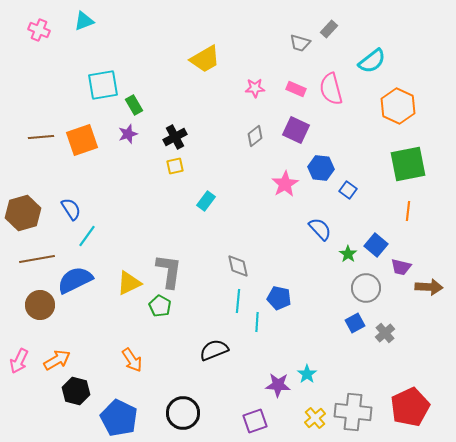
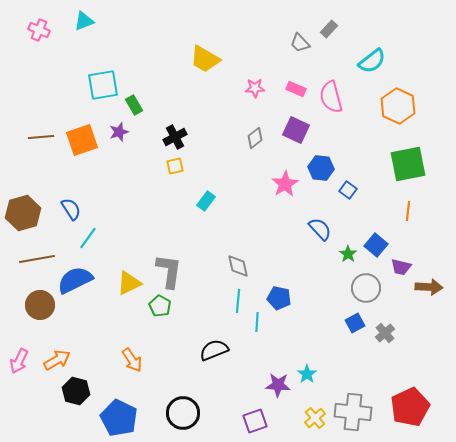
gray trapezoid at (300, 43): rotated 30 degrees clockwise
yellow trapezoid at (205, 59): rotated 60 degrees clockwise
pink semicircle at (331, 89): moved 8 px down
purple star at (128, 134): moved 9 px left, 2 px up
gray diamond at (255, 136): moved 2 px down
cyan line at (87, 236): moved 1 px right, 2 px down
